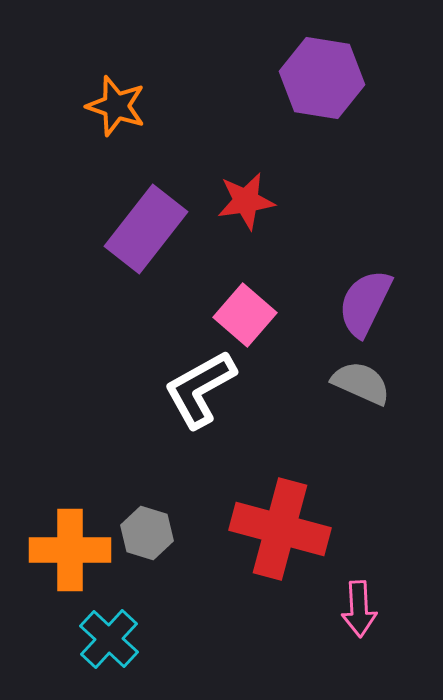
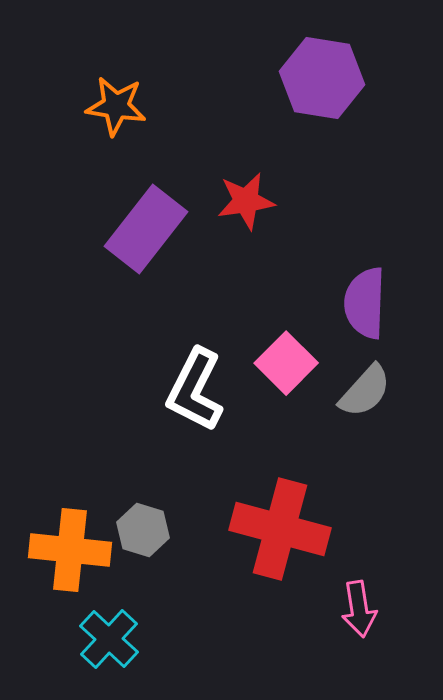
orange star: rotated 10 degrees counterclockwise
purple semicircle: rotated 24 degrees counterclockwise
pink square: moved 41 px right, 48 px down; rotated 4 degrees clockwise
gray semicircle: moved 4 px right, 8 px down; rotated 108 degrees clockwise
white L-shape: moved 5 px left, 1 px down; rotated 34 degrees counterclockwise
gray hexagon: moved 4 px left, 3 px up
orange cross: rotated 6 degrees clockwise
pink arrow: rotated 6 degrees counterclockwise
